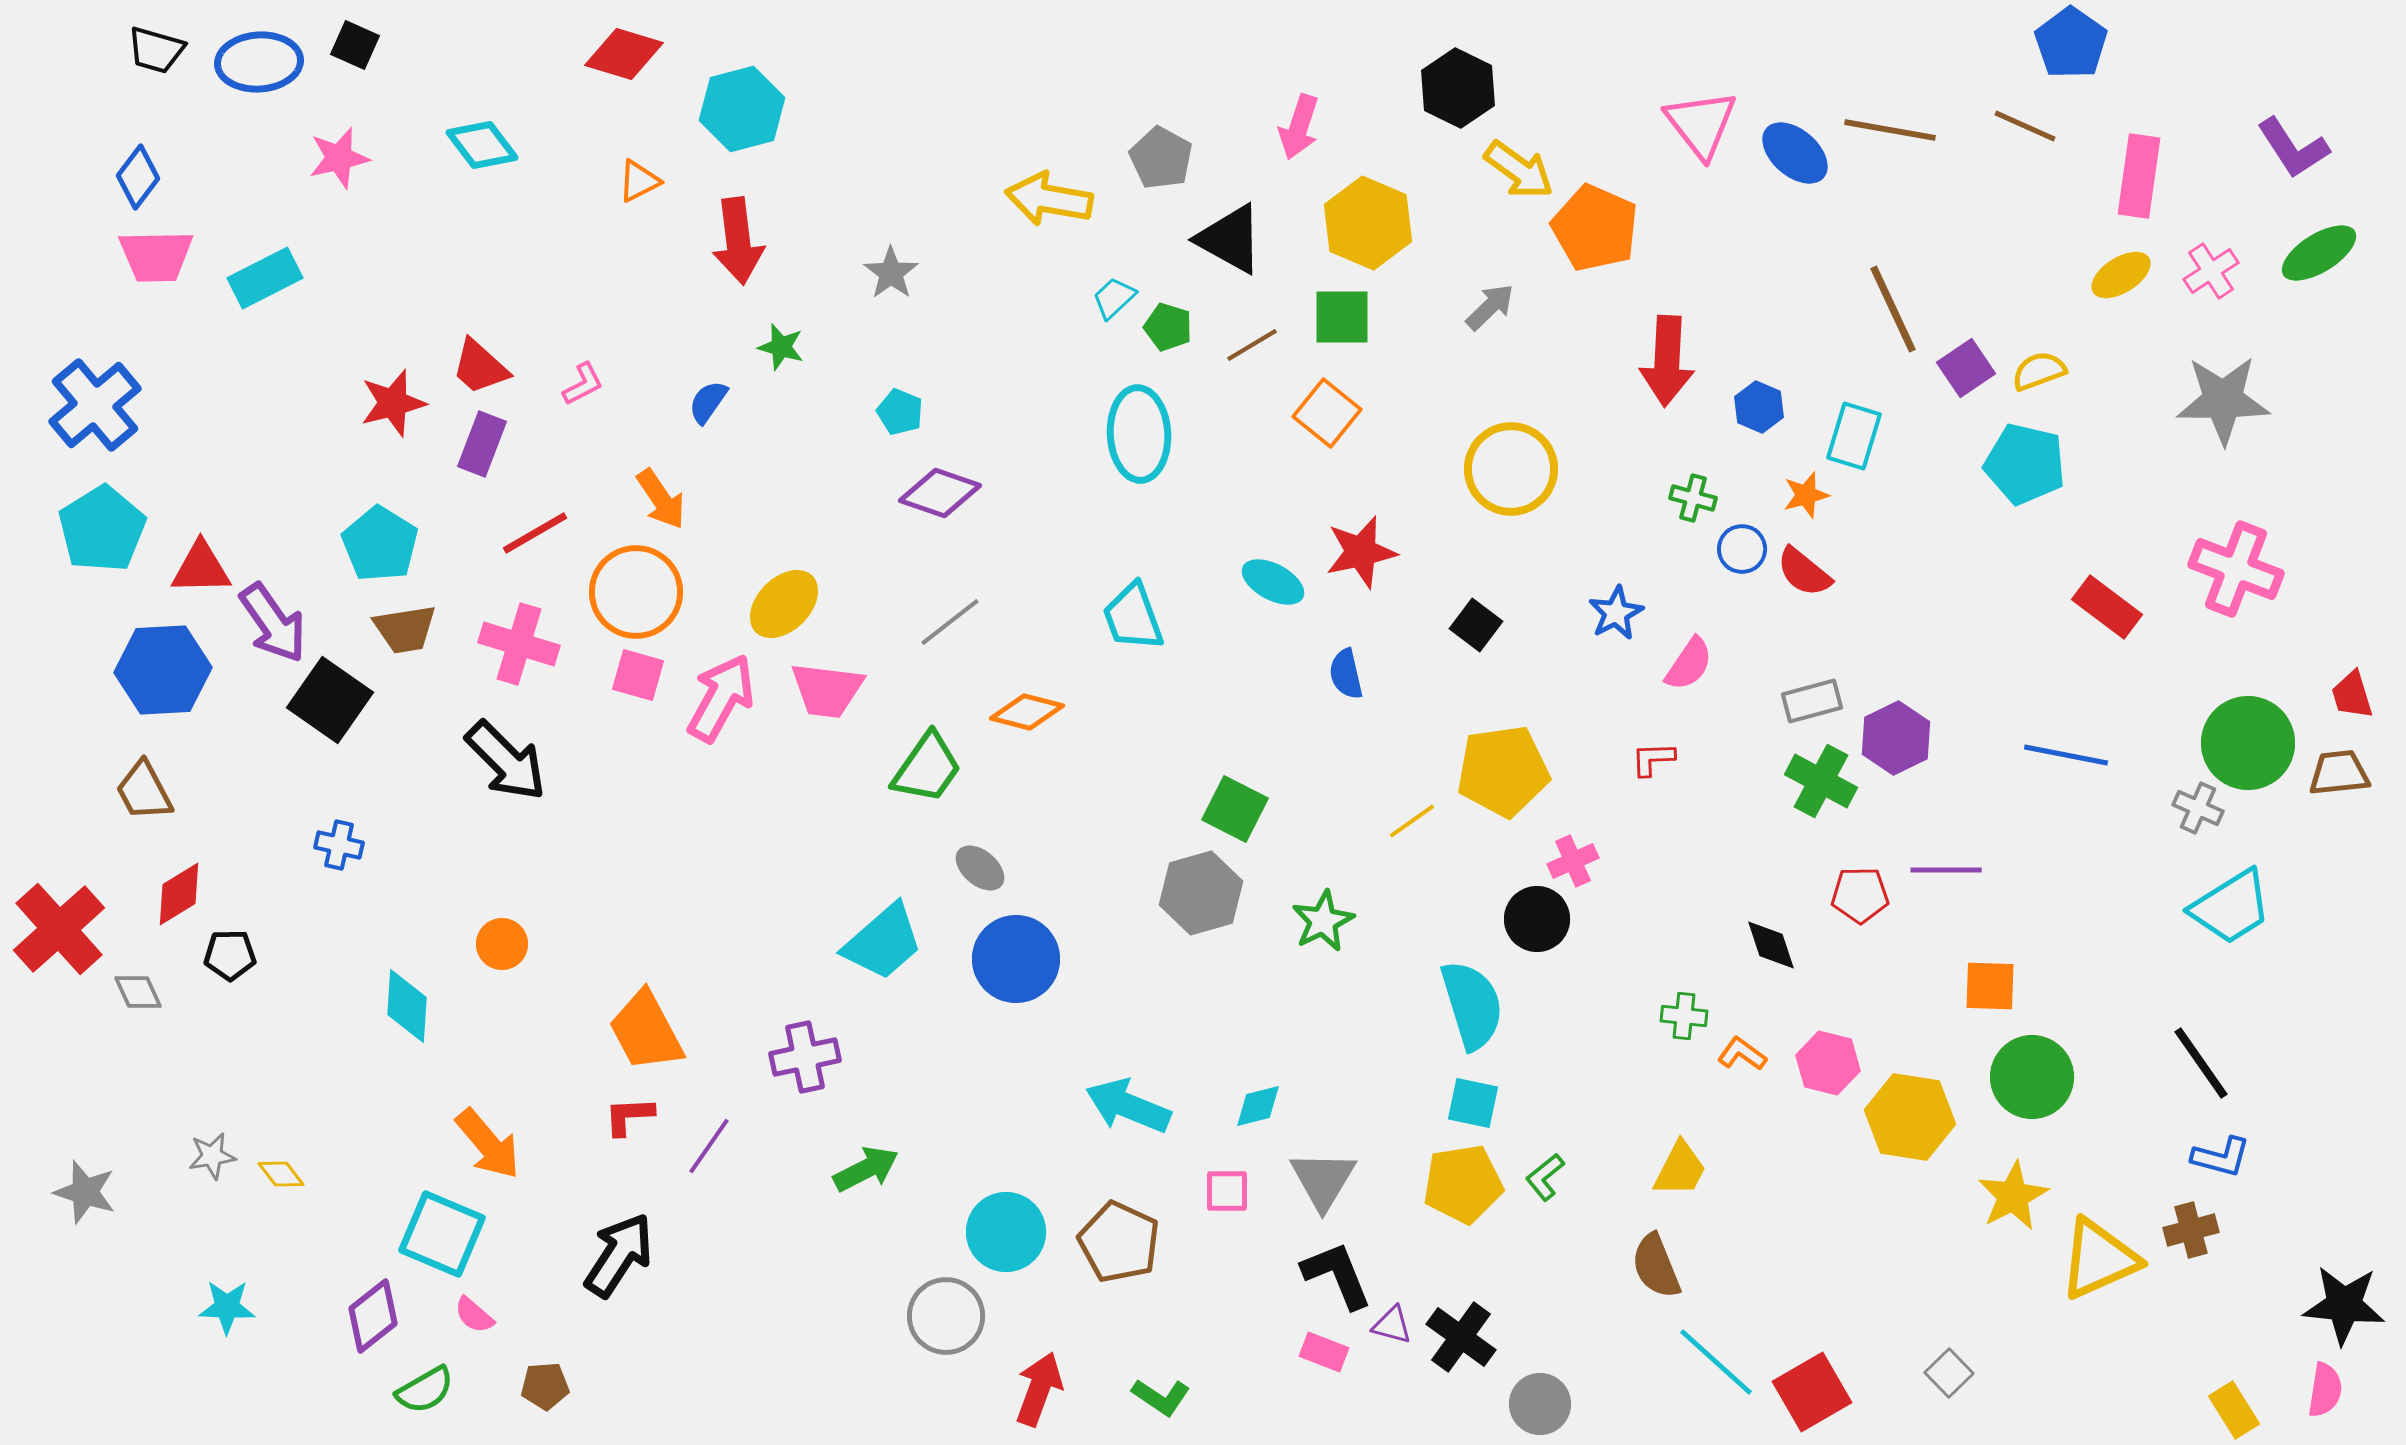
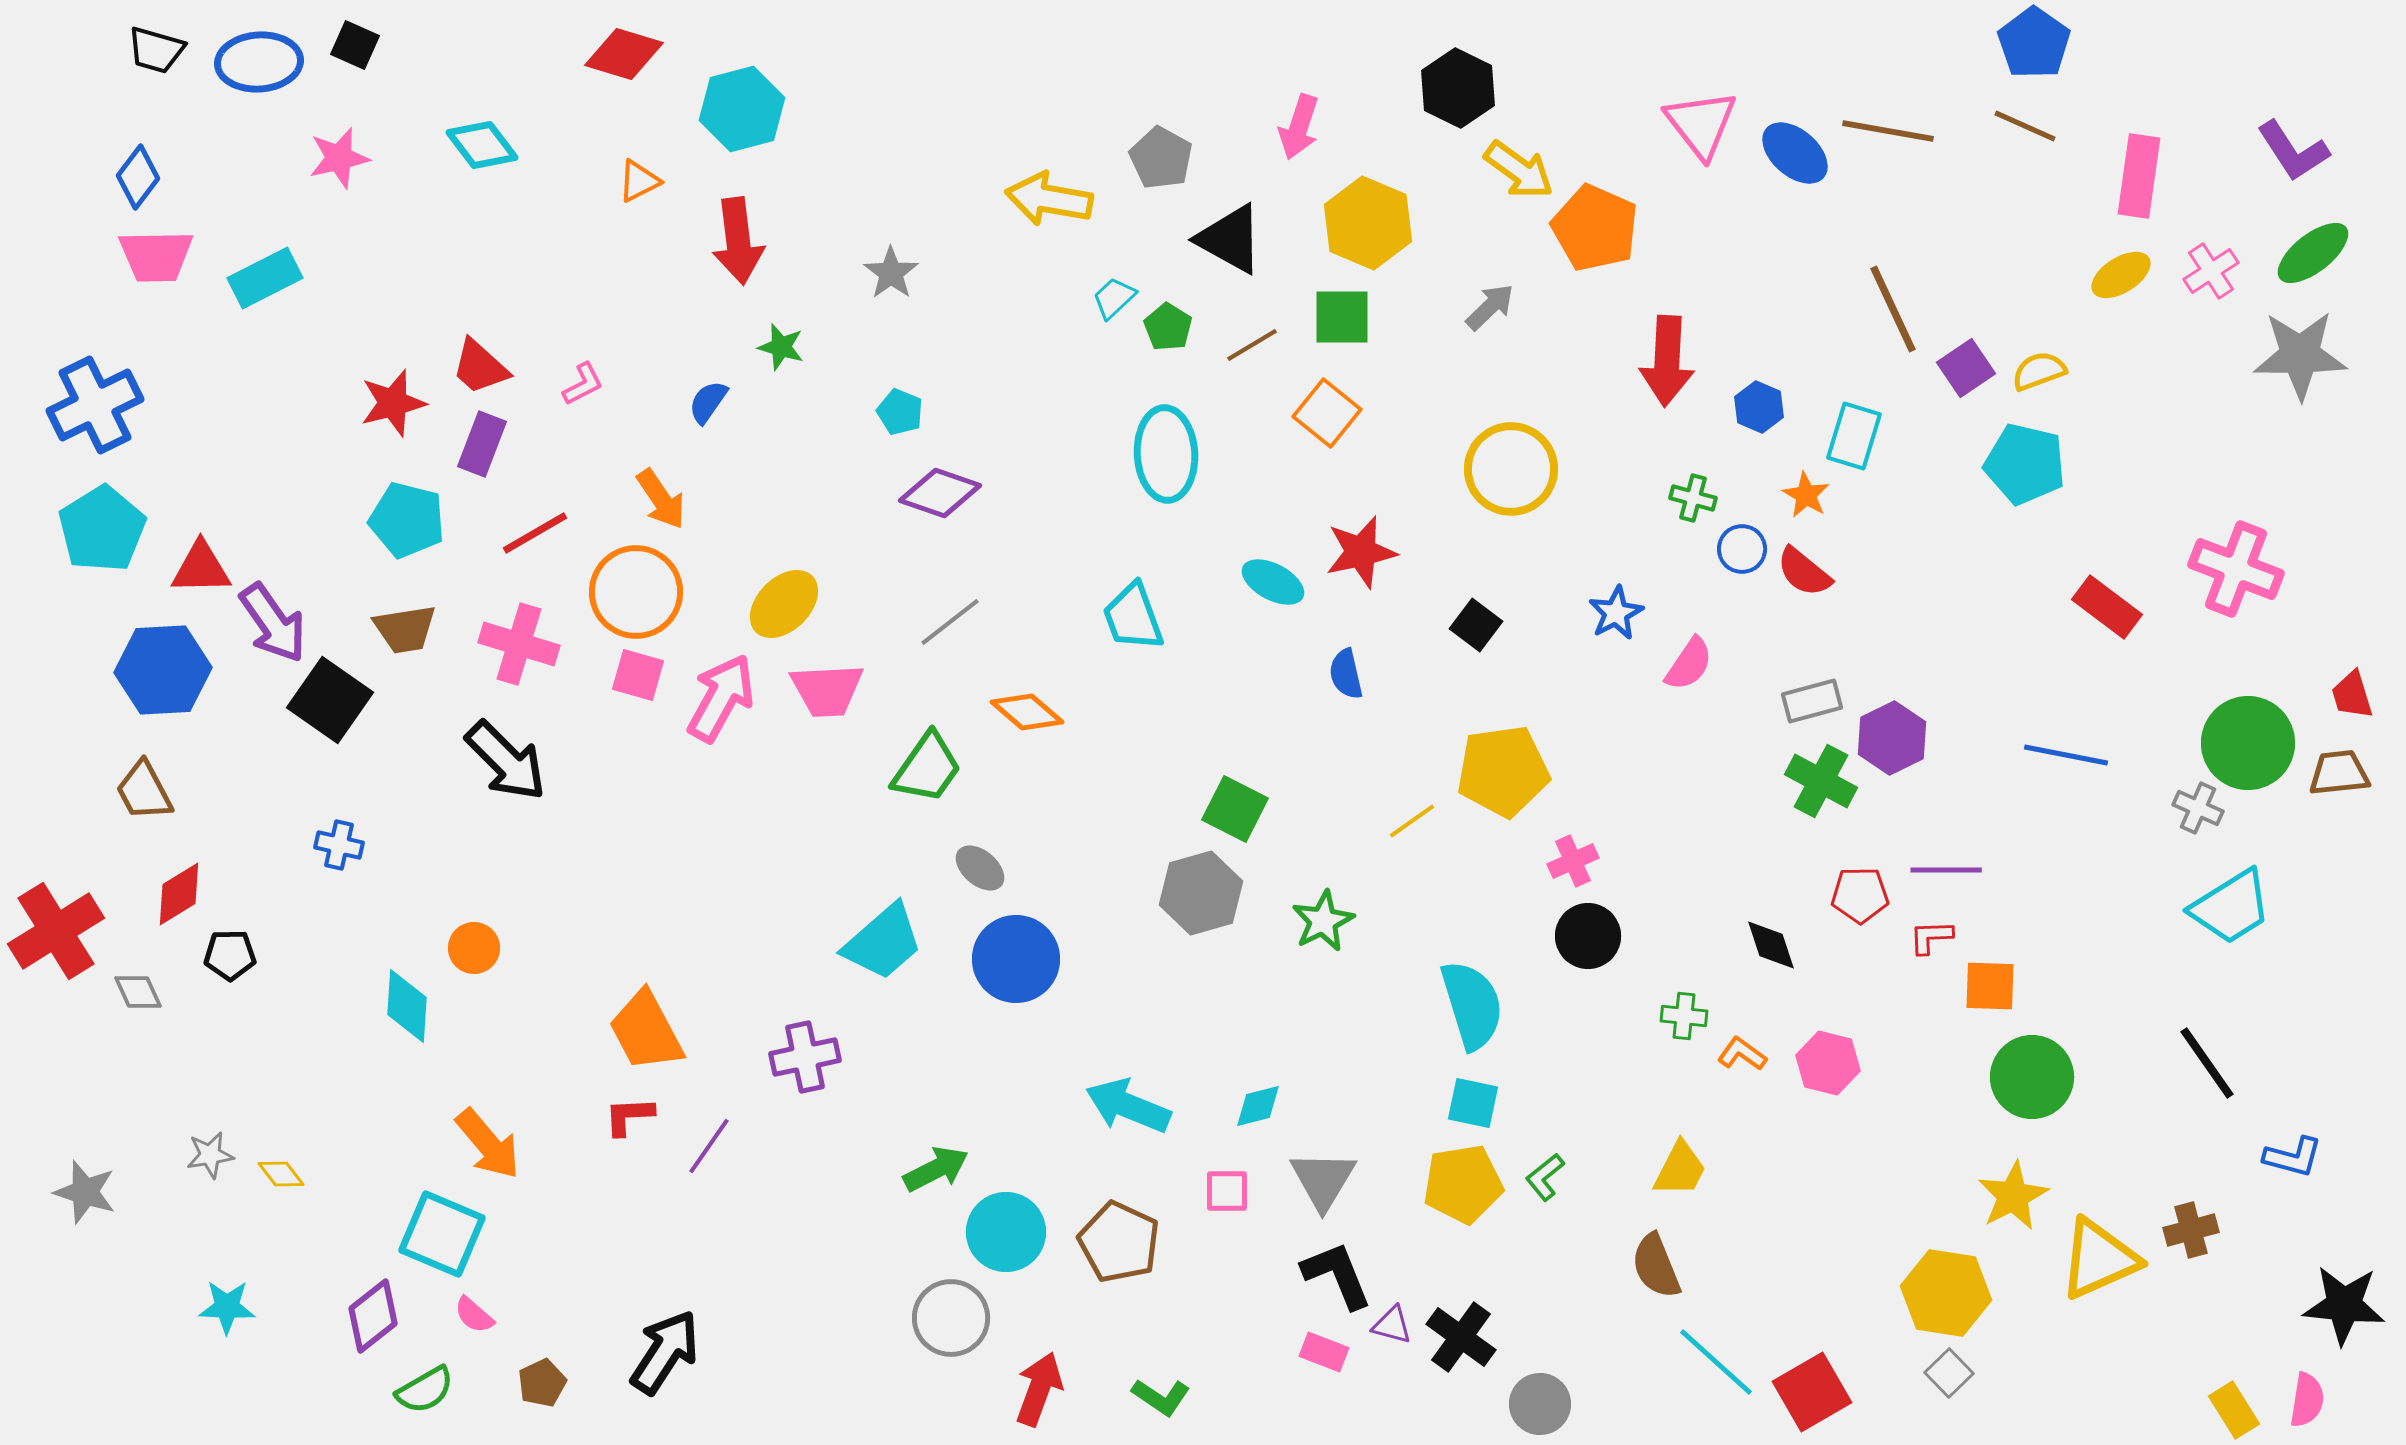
blue pentagon at (2071, 43): moved 37 px left
brown line at (1890, 130): moved 2 px left, 1 px down
purple L-shape at (2293, 148): moved 3 px down
green ellipse at (2319, 253): moved 6 px left; rotated 6 degrees counterclockwise
green pentagon at (1168, 327): rotated 15 degrees clockwise
gray star at (2223, 400): moved 77 px right, 45 px up
blue cross at (95, 405): rotated 14 degrees clockwise
cyan ellipse at (1139, 434): moved 27 px right, 20 px down
orange star at (1806, 495): rotated 27 degrees counterclockwise
cyan pentagon at (380, 544): moved 27 px right, 24 px up; rotated 18 degrees counterclockwise
pink trapezoid at (827, 690): rotated 10 degrees counterclockwise
orange diamond at (1027, 712): rotated 26 degrees clockwise
purple hexagon at (1896, 738): moved 4 px left
red L-shape at (1653, 759): moved 278 px right, 178 px down
black circle at (1537, 919): moved 51 px right, 17 px down
red cross at (59, 929): moved 3 px left, 2 px down; rotated 10 degrees clockwise
orange circle at (502, 944): moved 28 px left, 4 px down
black line at (2201, 1063): moved 6 px right
yellow hexagon at (1910, 1117): moved 36 px right, 176 px down
gray star at (212, 1156): moved 2 px left, 1 px up
blue L-shape at (2221, 1157): moved 72 px right
green arrow at (866, 1169): moved 70 px right
black arrow at (619, 1255): moved 46 px right, 97 px down
gray circle at (946, 1316): moved 5 px right, 2 px down
brown pentagon at (545, 1386): moved 3 px left, 3 px up; rotated 21 degrees counterclockwise
pink semicircle at (2325, 1390): moved 18 px left, 10 px down
